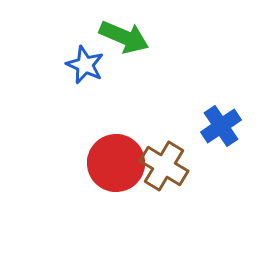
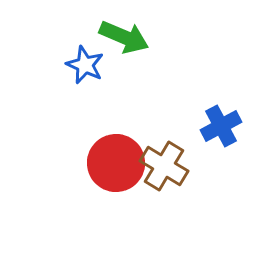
blue cross: rotated 6 degrees clockwise
